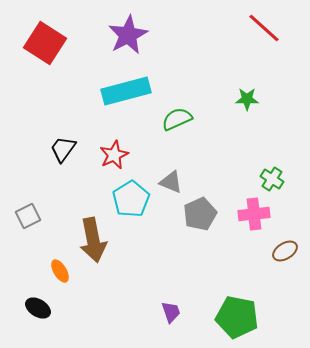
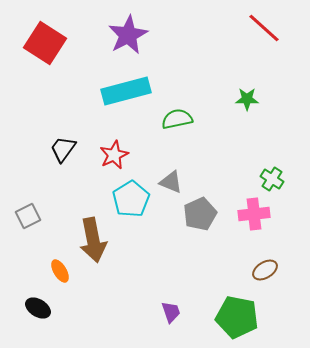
green semicircle: rotated 12 degrees clockwise
brown ellipse: moved 20 px left, 19 px down
